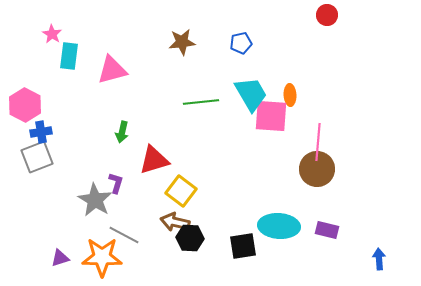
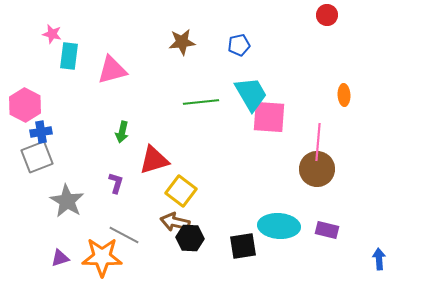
pink star: rotated 18 degrees counterclockwise
blue pentagon: moved 2 px left, 2 px down
orange ellipse: moved 54 px right
pink square: moved 2 px left, 1 px down
gray star: moved 28 px left, 1 px down
